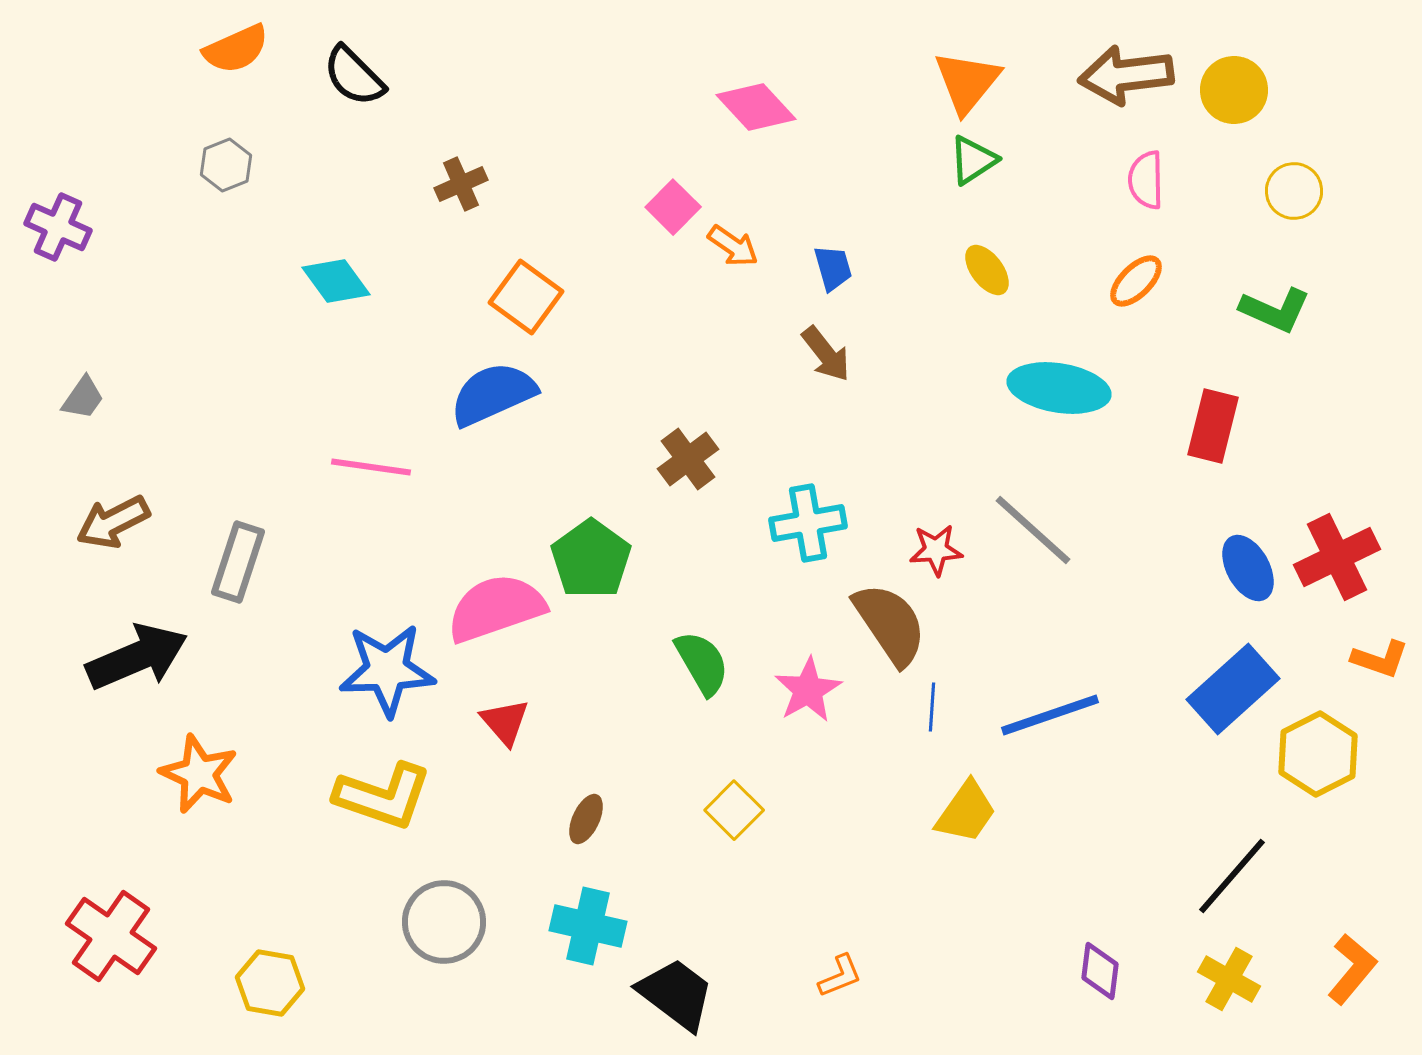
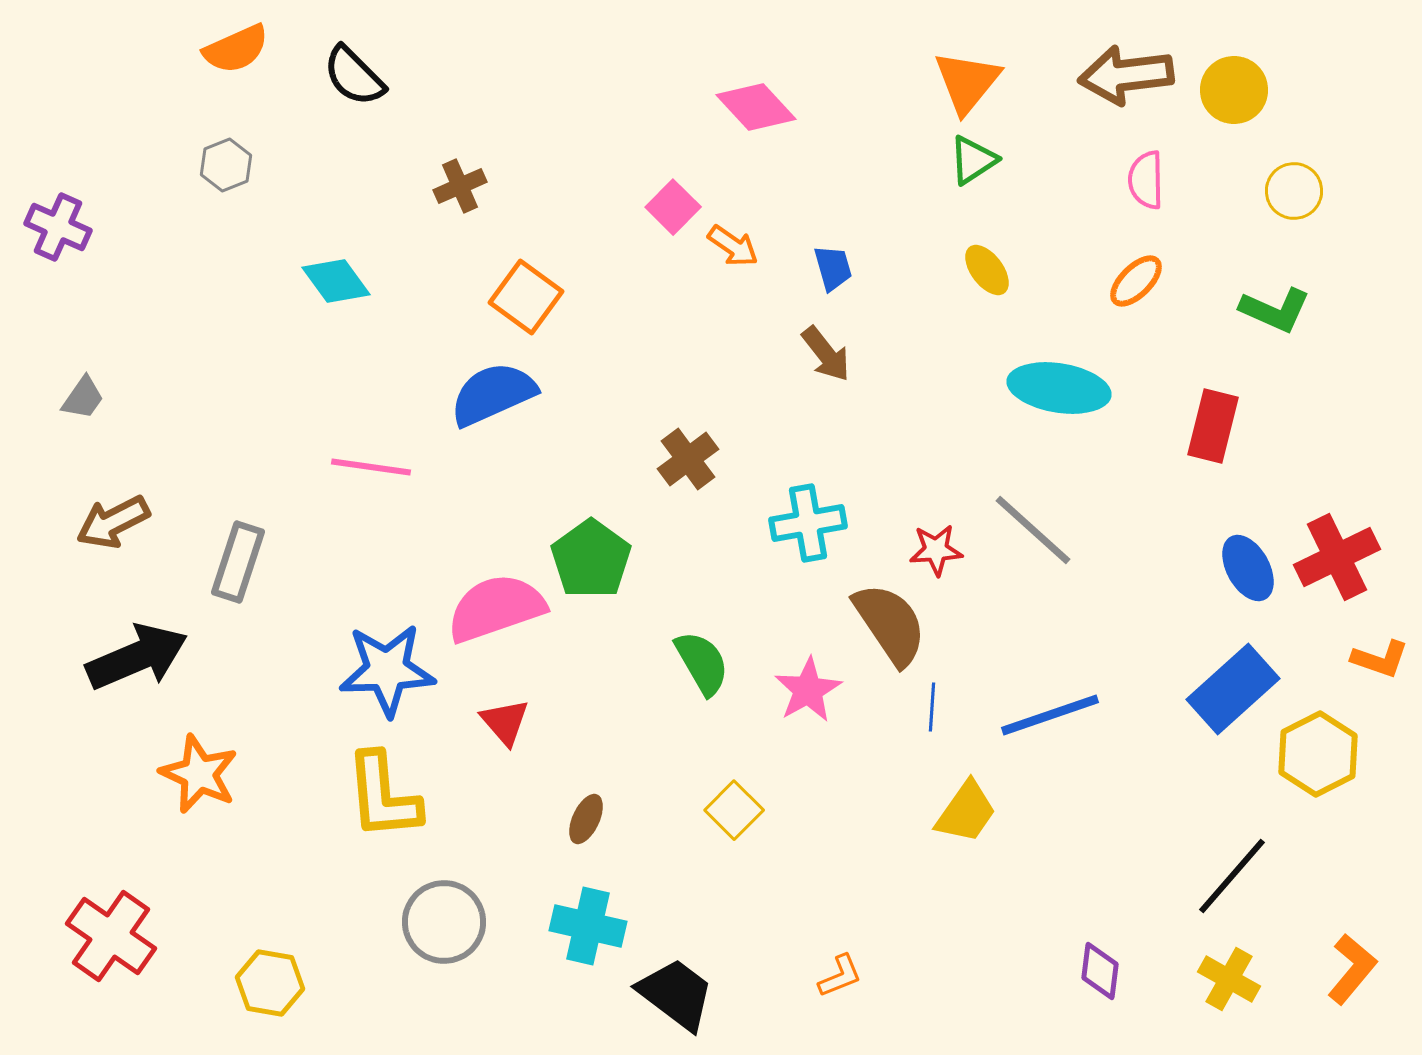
brown cross at (461, 184): moved 1 px left, 2 px down
yellow L-shape at (383, 796): rotated 66 degrees clockwise
